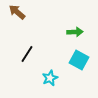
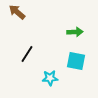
cyan square: moved 3 px left, 1 px down; rotated 18 degrees counterclockwise
cyan star: rotated 21 degrees clockwise
